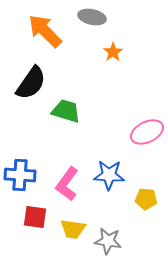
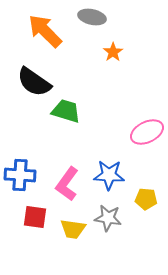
black semicircle: moved 3 px right, 1 px up; rotated 90 degrees clockwise
gray star: moved 23 px up
